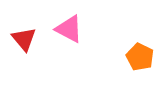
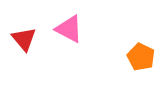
orange pentagon: moved 1 px right
